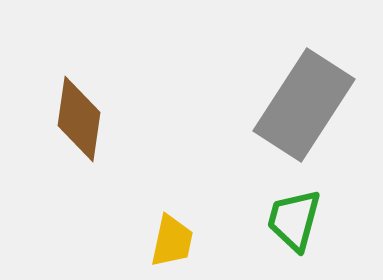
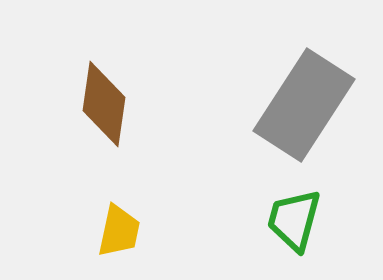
brown diamond: moved 25 px right, 15 px up
yellow trapezoid: moved 53 px left, 10 px up
